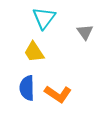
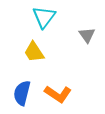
cyan triangle: moved 1 px up
gray triangle: moved 2 px right, 3 px down
blue semicircle: moved 5 px left, 5 px down; rotated 15 degrees clockwise
